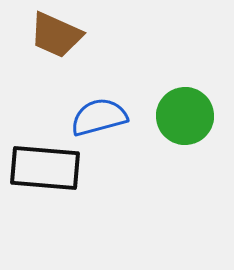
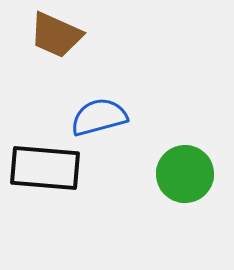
green circle: moved 58 px down
